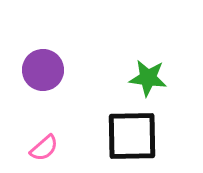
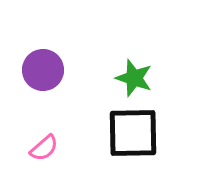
green star: moved 14 px left; rotated 12 degrees clockwise
black square: moved 1 px right, 3 px up
